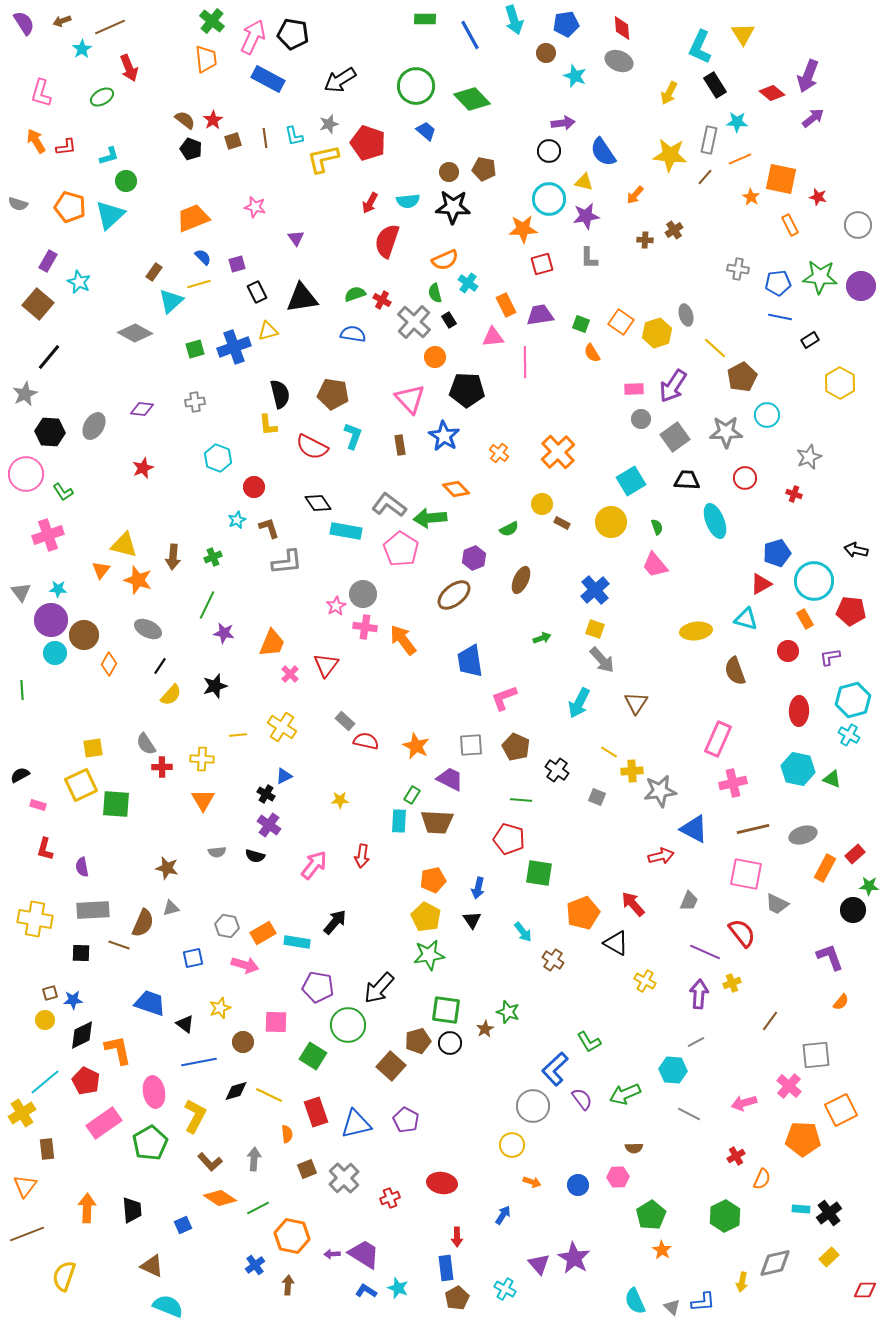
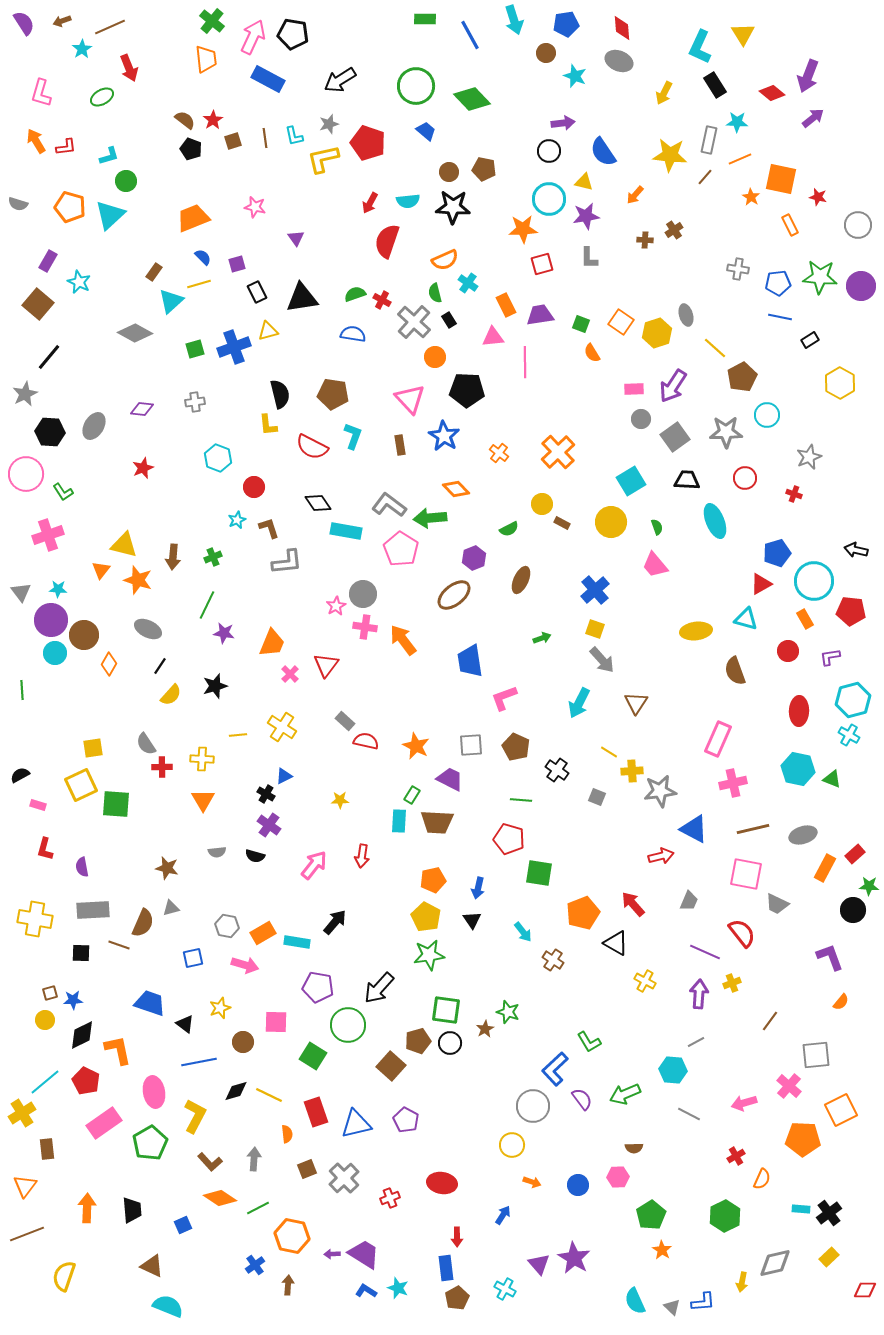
yellow arrow at (669, 93): moved 5 px left
